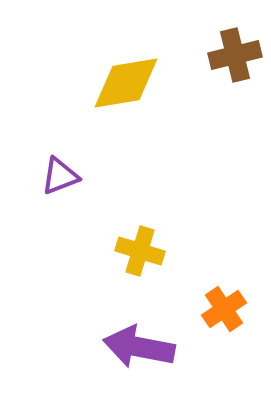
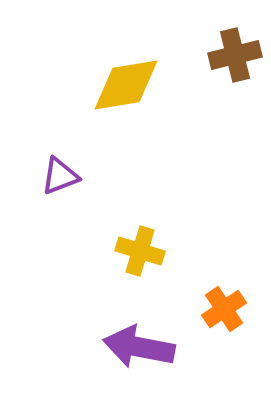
yellow diamond: moved 2 px down
